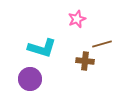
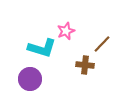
pink star: moved 11 px left, 12 px down
brown line: rotated 30 degrees counterclockwise
brown cross: moved 4 px down
